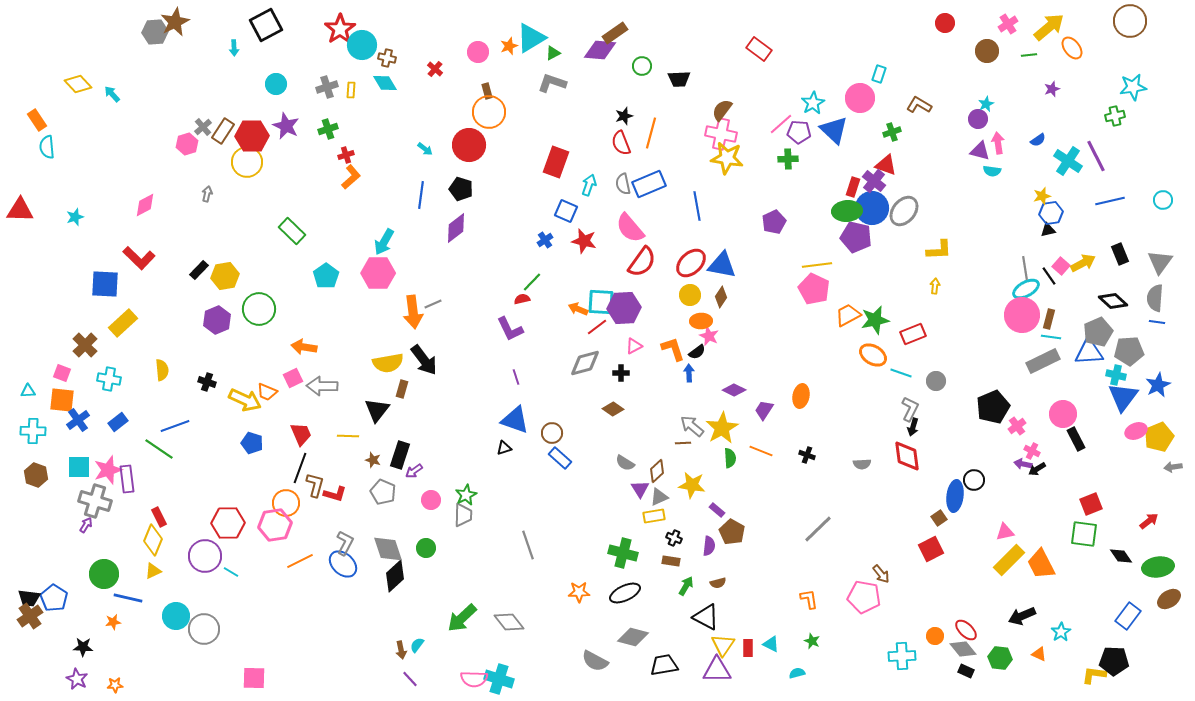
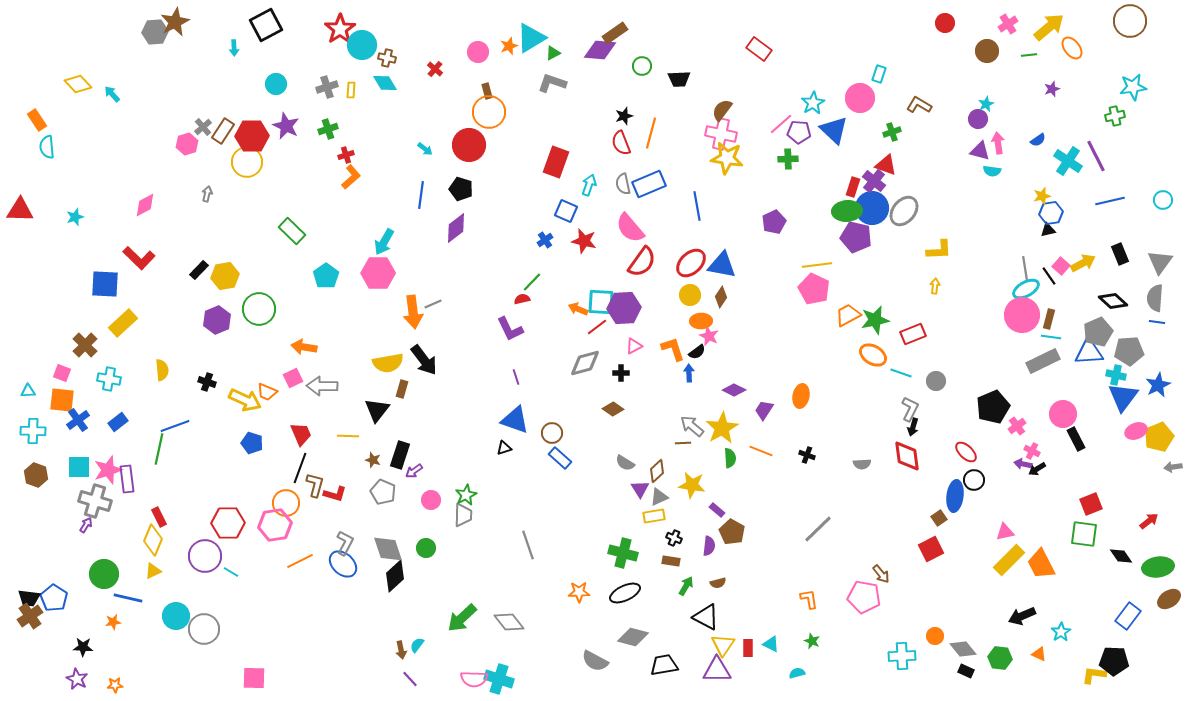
green line at (159, 449): rotated 68 degrees clockwise
red ellipse at (966, 630): moved 178 px up
